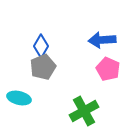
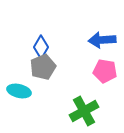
blue diamond: moved 1 px down
pink pentagon: moved 3 px left, 2 px down; rotated 15 degrees counterclockwise
cyan ellipse: moved 7 px up
